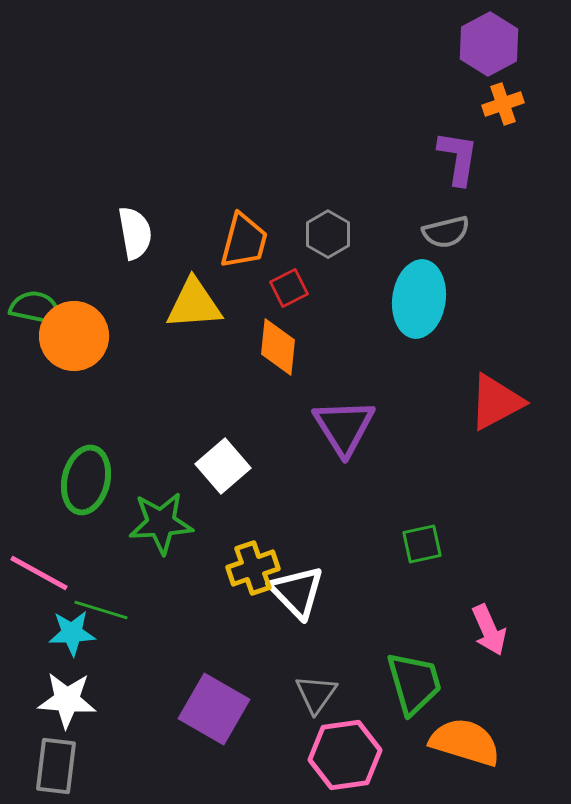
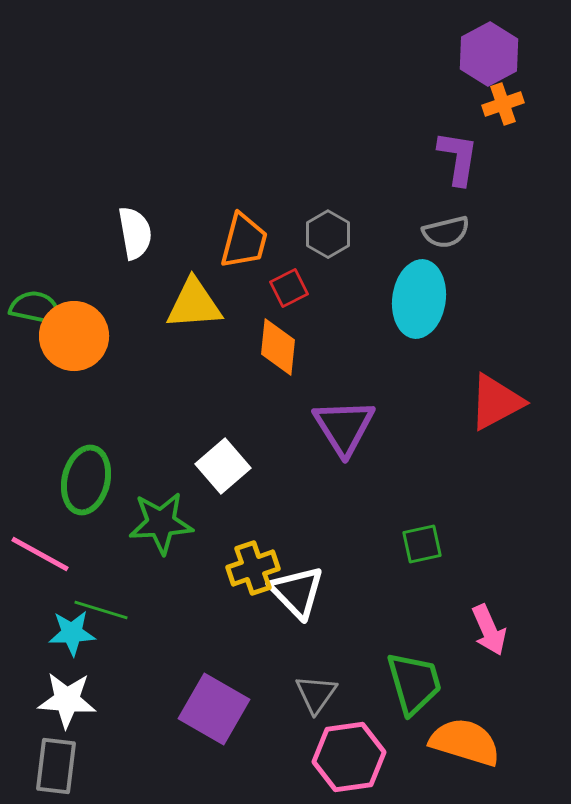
purple hexagon: moved 10 px down
pink line: moved 1 px right, 19 px up
pink hexagon: moved 4 px right, 2 px down
